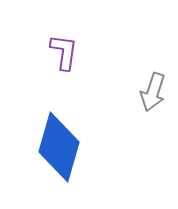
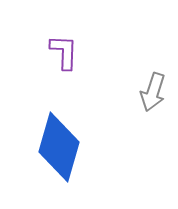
purple L-shape: rotated 6 degrees counterclockwise
